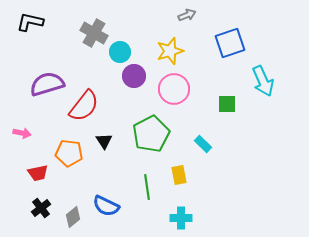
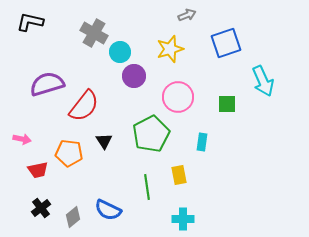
blue square: moved 4 px left
yellow star: moved 2 px up
pink circle: moved 4 px right, 8 px down
pink arrow: moved 6 px down
cyan rectangle: moved 1 px left, 2 px up; rotated 54 degrees clockwise
red trapezoid: moved 3 px up
blue semicircle: moved 2 px right, 4 px down
cyan cross: moved 2 px right, 1 px down
